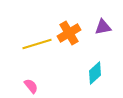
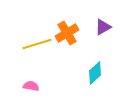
purple triangle: rotated 18 degrees counterclockwise
orange cross: moved 2 px left
pink semicircle: rotated 42 degrees counterclockwise
